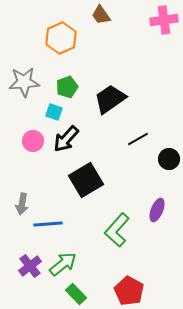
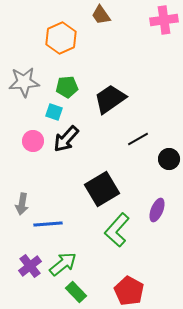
green pentagon: rotated 15 degrees clockwise
black square: moved 16 px right, 9 px down
green rectangle: moved 2 px up
